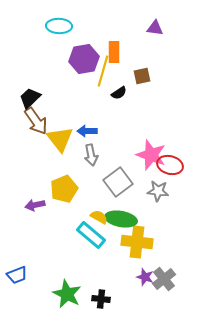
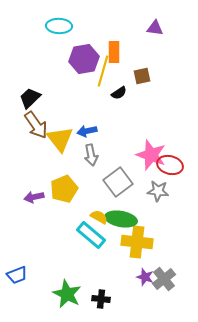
brown arrow: moved 4 px down
blue arrow: rotated 12 degrees counterclockwise
purple arrow: moved 1 px left, 8 px up
